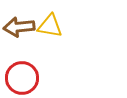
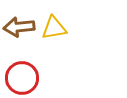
yellow triangle: moved 4 px right, 2 px down; rotated 20 degrees counterclockwise
